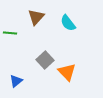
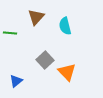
cyan semicircle: moved 3 px left, 3 px down; rotated 24 degrees clockwise
